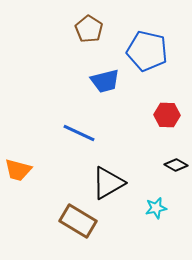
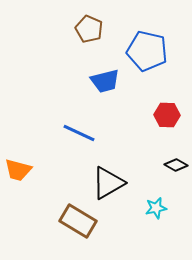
brown pentagon: rotated 8 degrees counterclockwise
